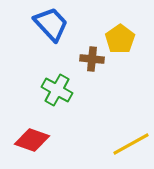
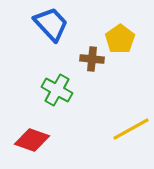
yellow line: moved 15 px up
